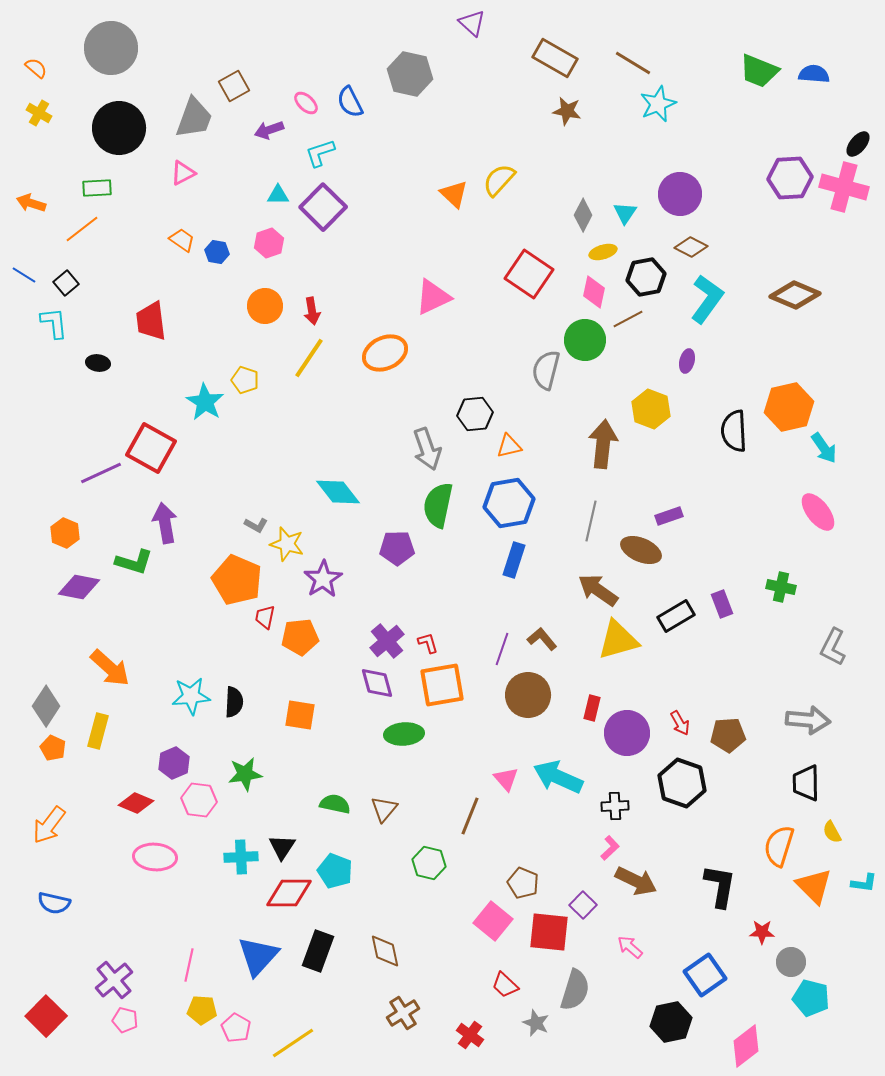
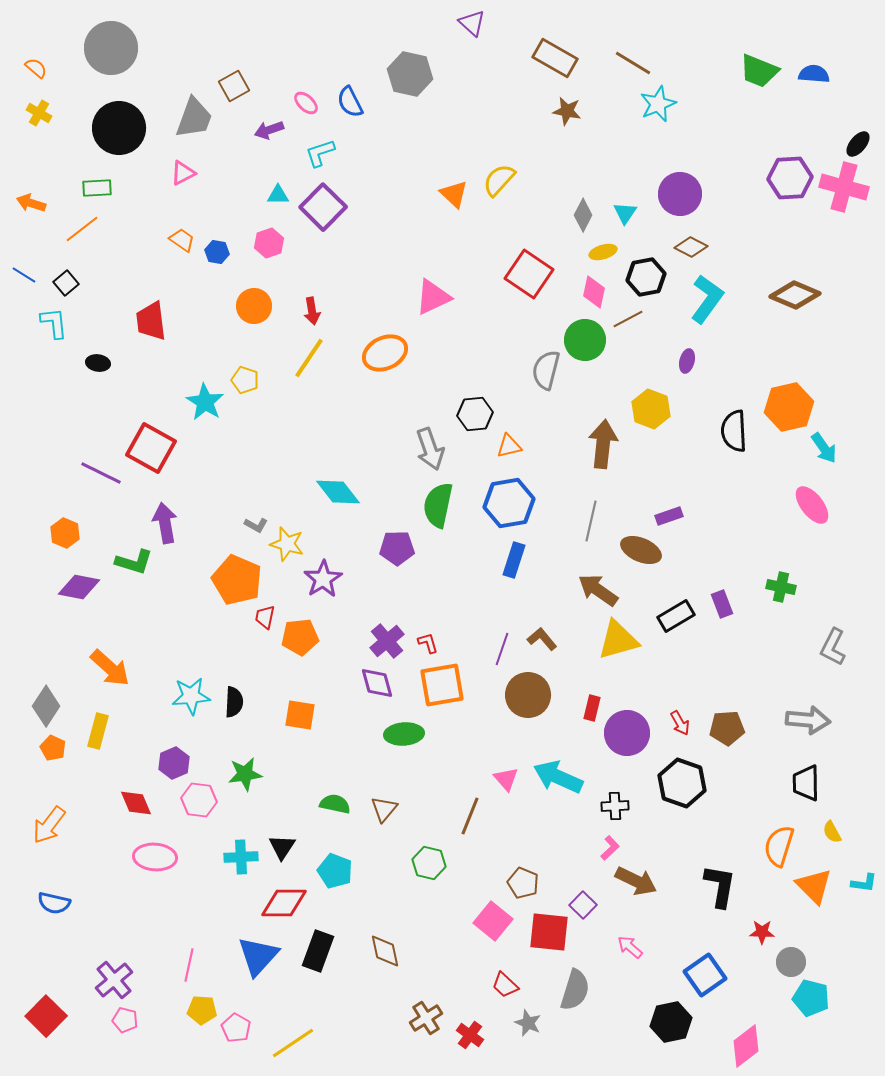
orange circle at (265, 306): moved 11 px left
gray arrow at (427, 449): moved 3 px right
purple line at (101, 473): rotated 51 degrees clockwise
pink ellipse at (818, 512): moved 6 px left, 7 px up
brown pentagon at (728, 735): moved 1 px left, 7 px up
red diamond at (136, 803): rotated 44 degrees clockwise
red diamond at (289, 893): moved 5 px left, 10 px down
brown cross at (403, 1013): moved 23 px right, 5 px down
gray star at (536, 1023): moved 8 px left
